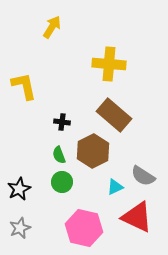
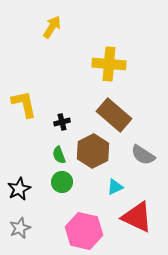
yellow L-shape: moved 18 px down
black cross: rotated 21 degrees counterclockwise
gray semicircle: moved 21 px up
pink hexagon: moved 3 px down
